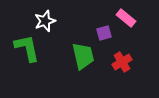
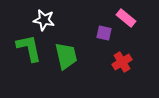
white star: moved 1 px left, 1 px up; rotated 30 degrees clockwise
purple square: rotated 28 degrees clockwise
green L-shape: moved 2 px right
green trapezoid: moved 17 px left
